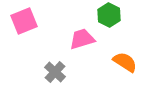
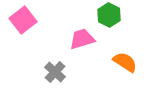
pink square: moved 1 px left, 1 px up; rotated 16 degrees counterclockwise
